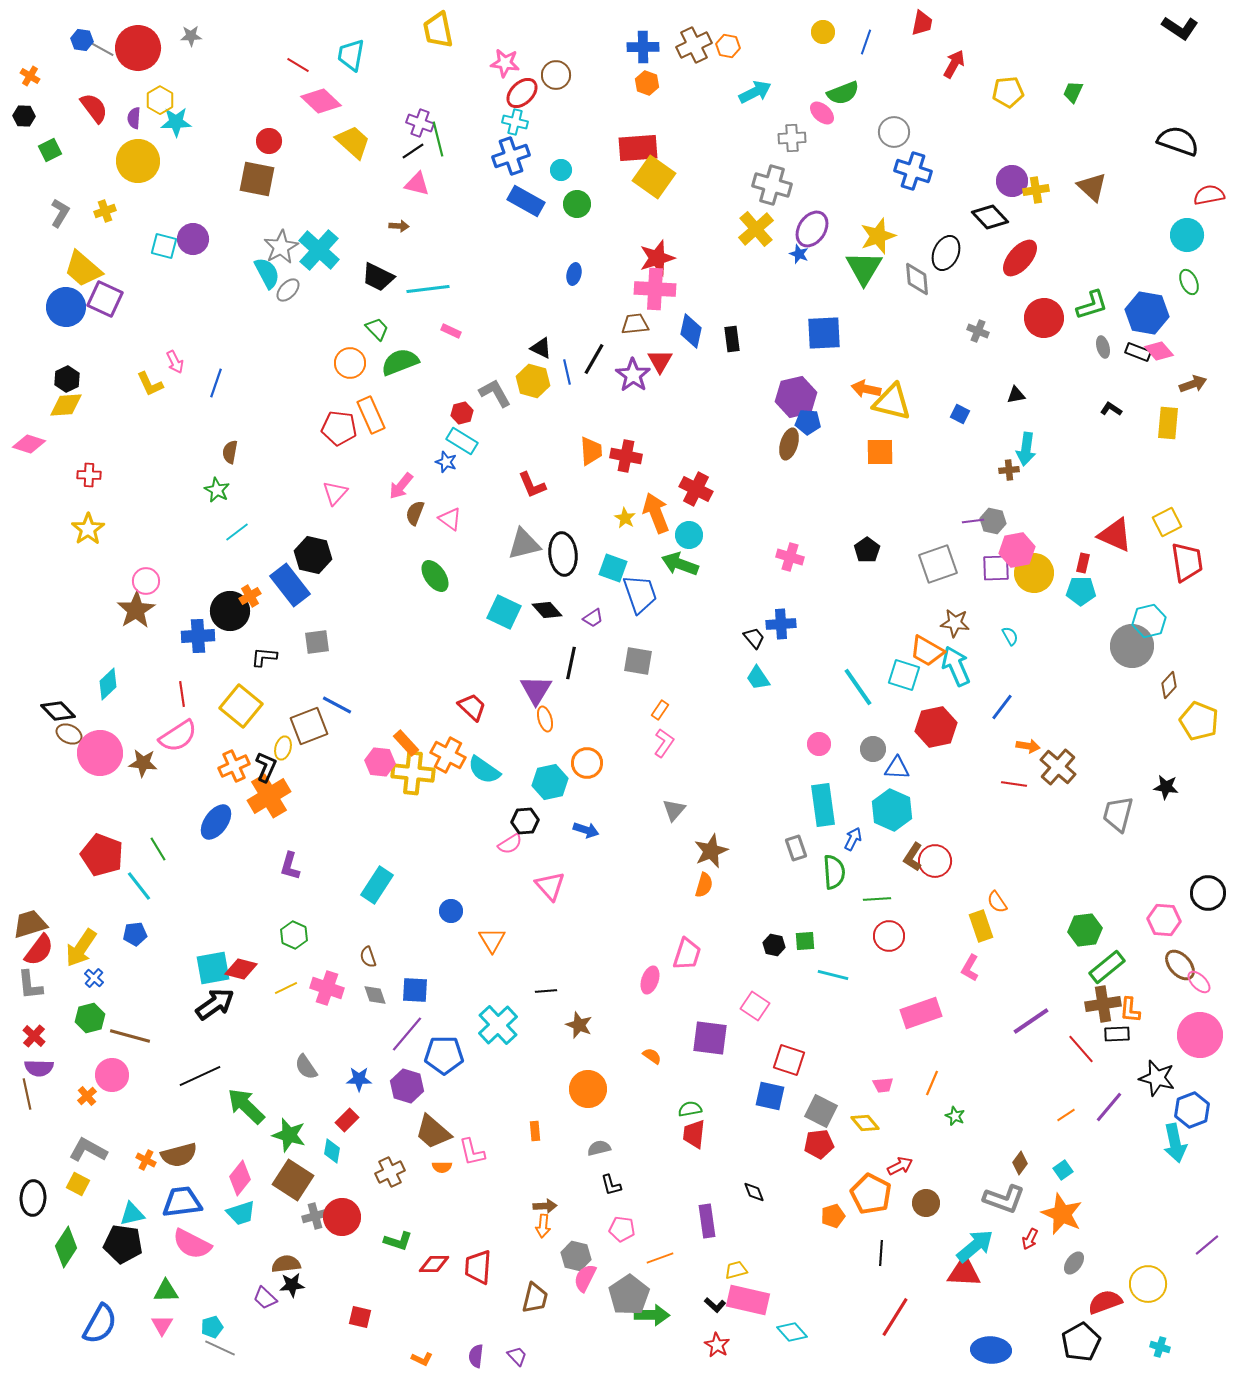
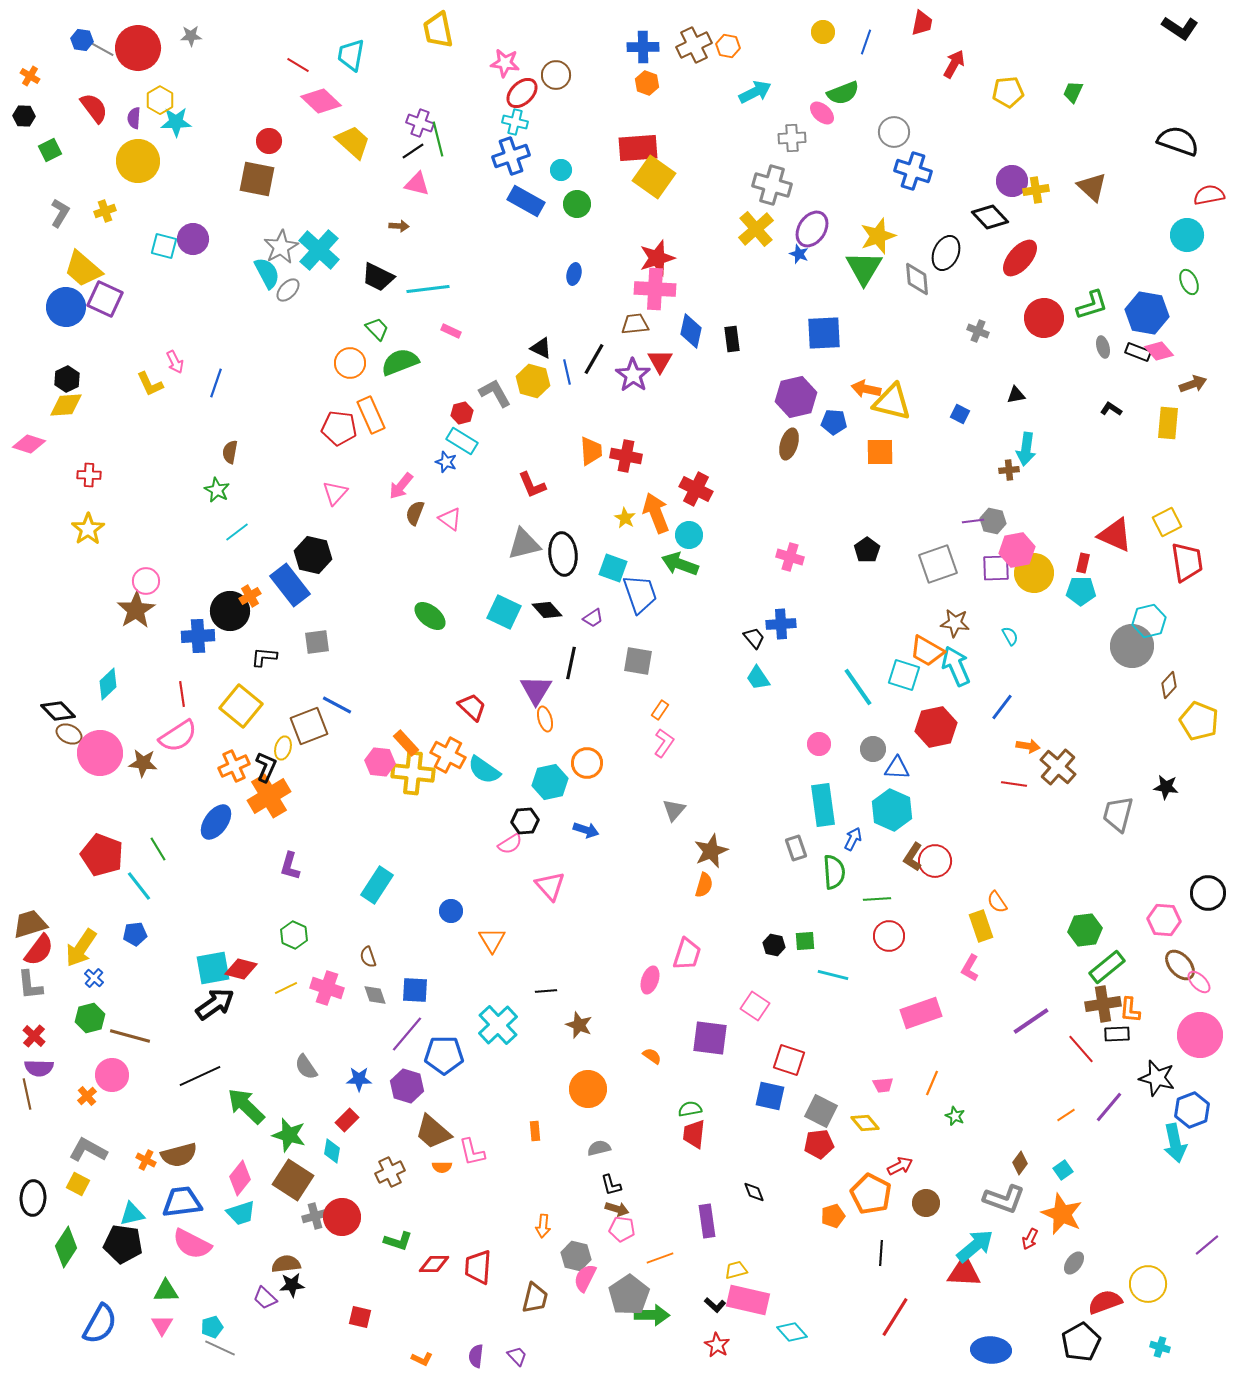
blue pentagon at (808, 422): moved 26 px right
green ellipse at (435, 576): moved 5 px left, 40 px down; rotated 16 degrees counterclockwise
brown arrow at (545, 1206): moved 72 px right, 3 px down; rotated 20 degrees clockwise
